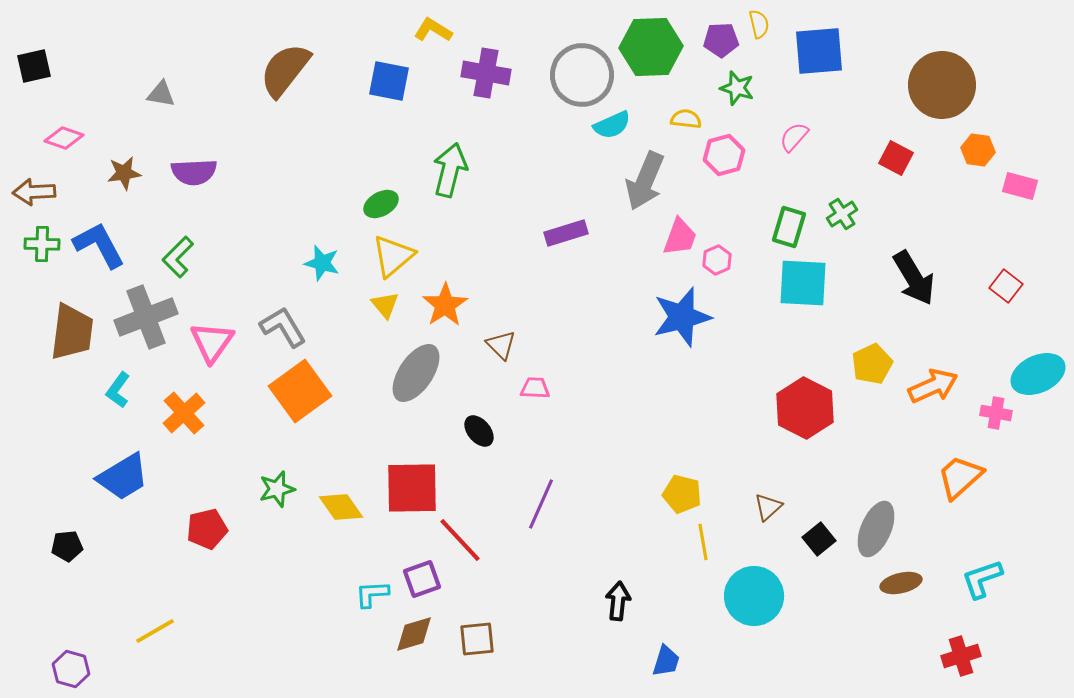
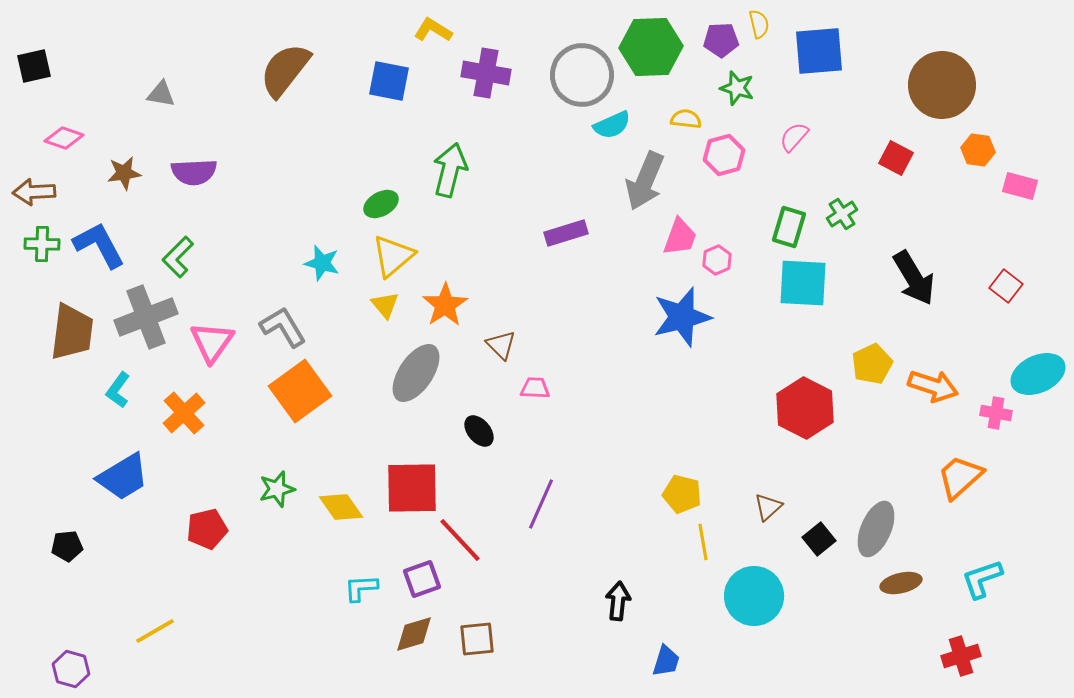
orange arrow at (933, 386): rotated 42 degrees clockwise
cyan L-shape at (372, 594): moved 11 px left, 6 px up
